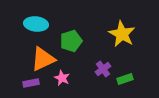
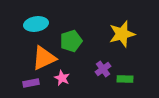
cyan ellipse: rotated 15 degrees counterclockwise
yellow star: rotated 28 degrees clockwise
orange triangle: moved 1 px right, 1 px up
green rectangle: rotated 21 degrees clockwise
